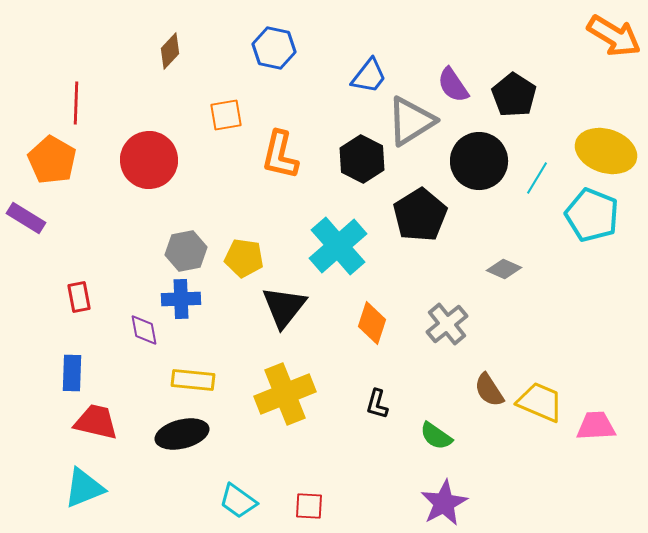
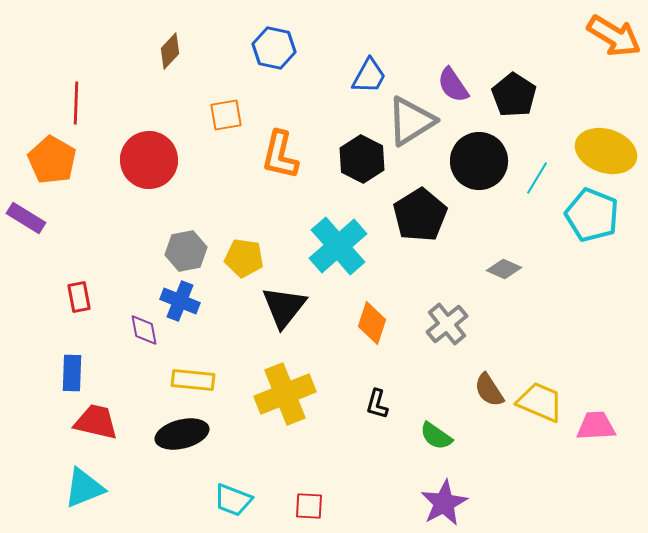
blue trapezoid at (369, 76): rotated 9 degrees counterclockwise
blue cross at (181, 299): moved 1 px left, 2 px down; rotated 24 degrees clockwise
cyan trapezoid at (238, 501): moved 5 px left, 1 px up; rotated 15 degrees counterclockwise
